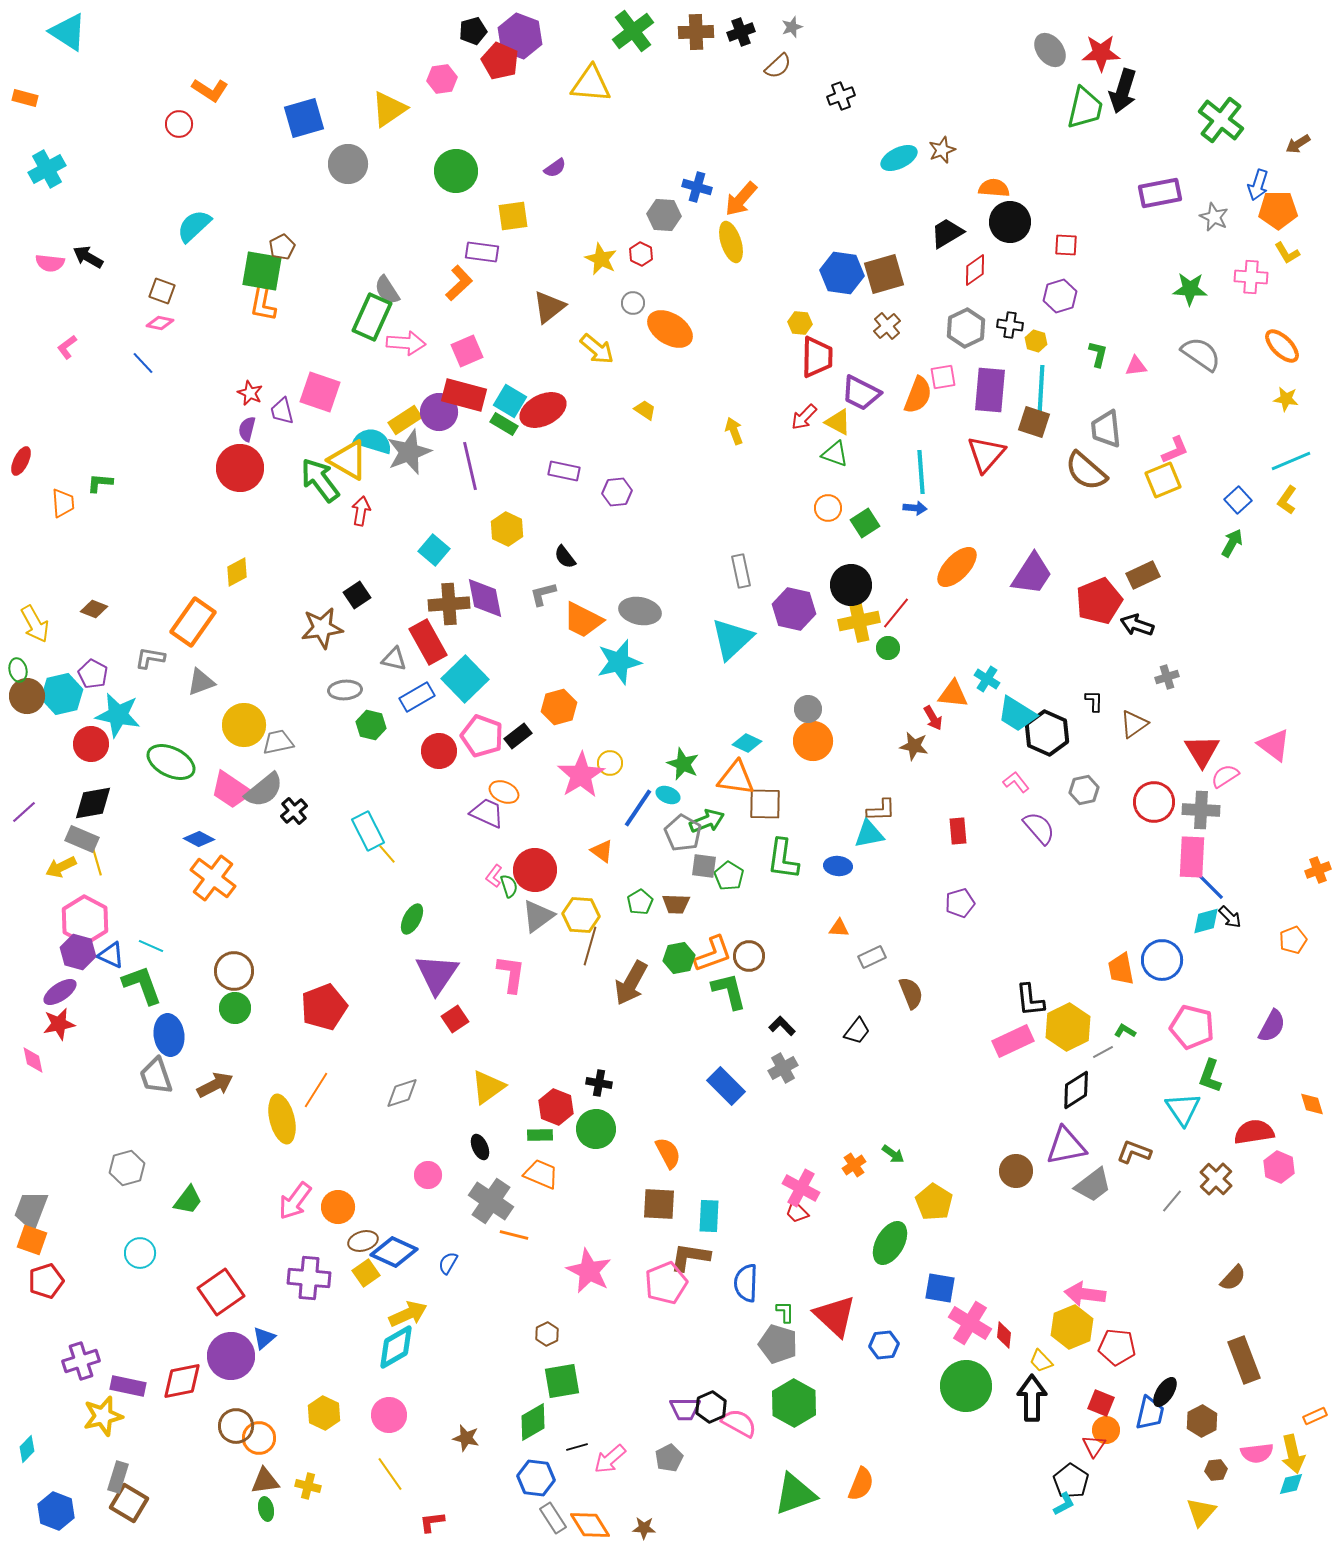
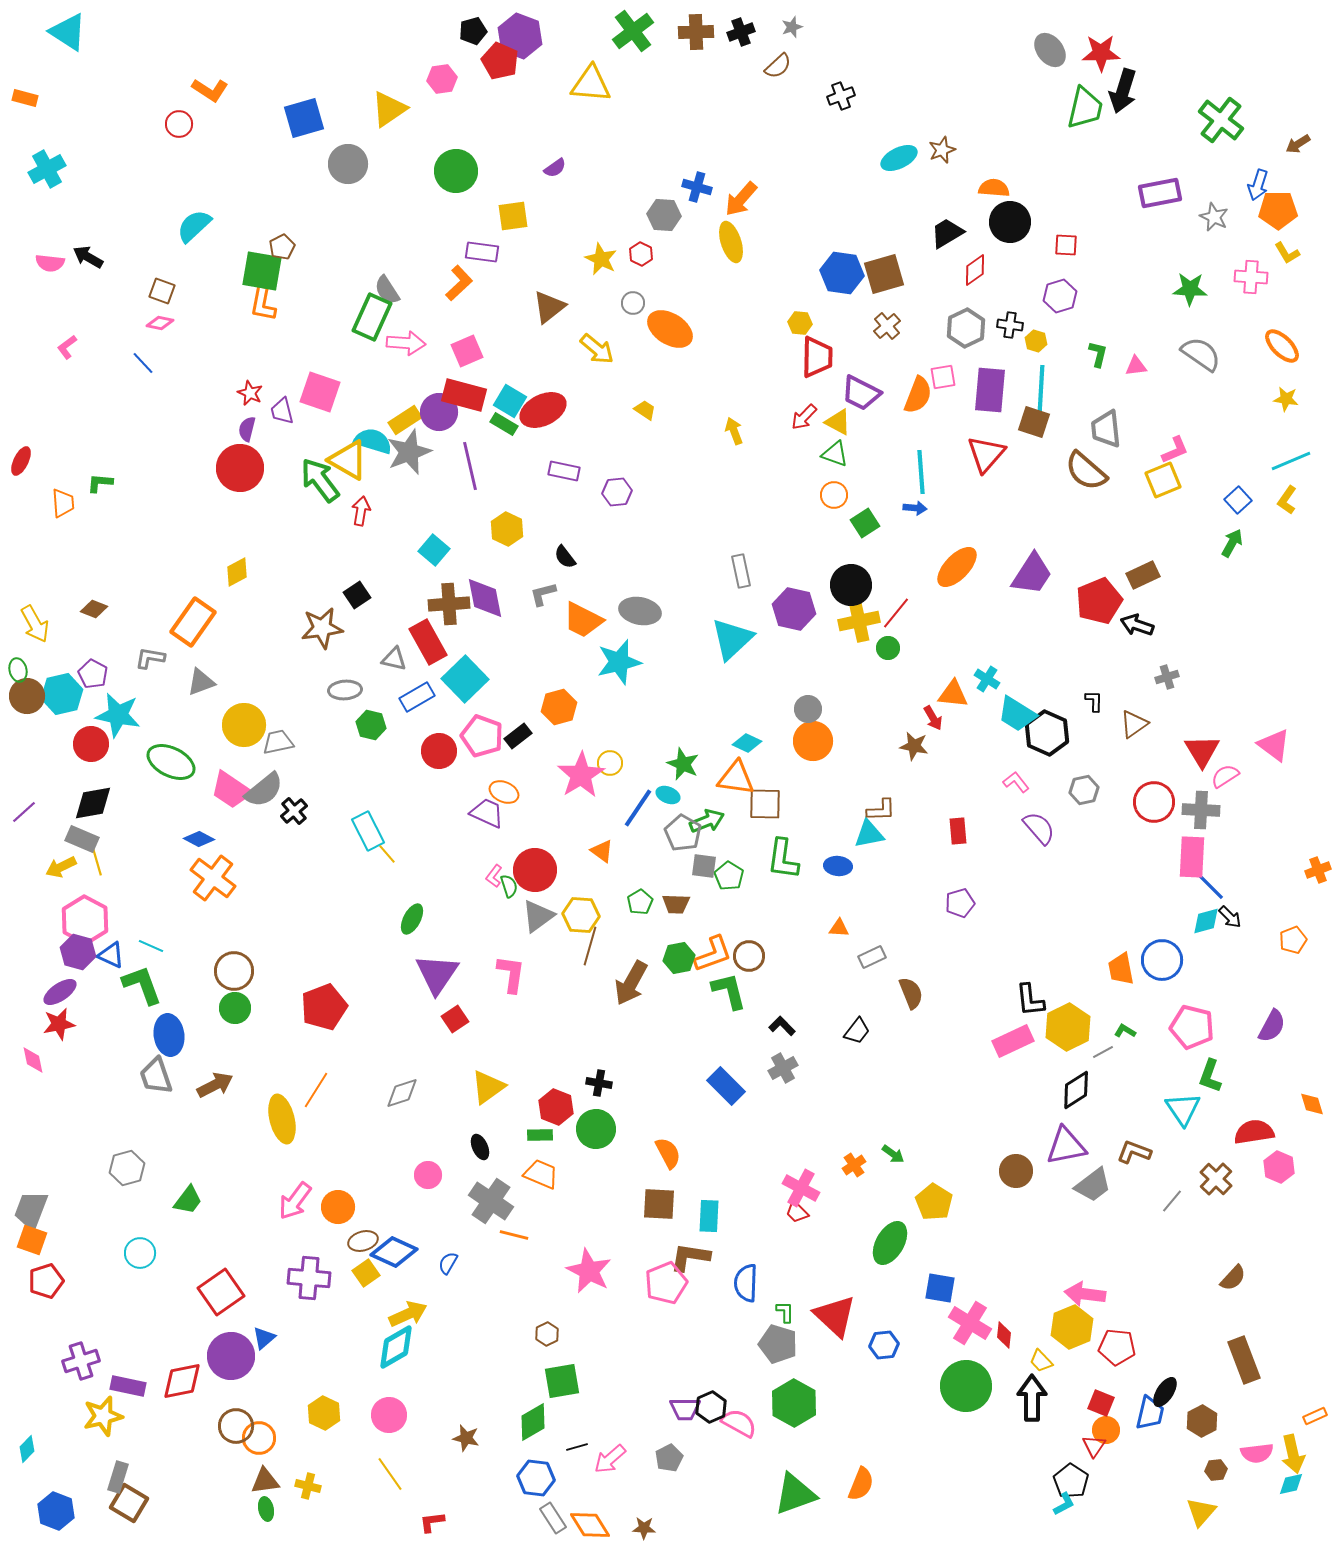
orange circle at (828, 508): moved 6 px right, 13 px up
